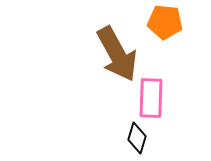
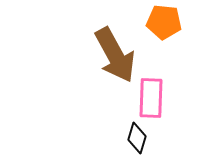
orange pentagon: moved 1 px left
brown arrow: moved 2 px left, 1 px down
